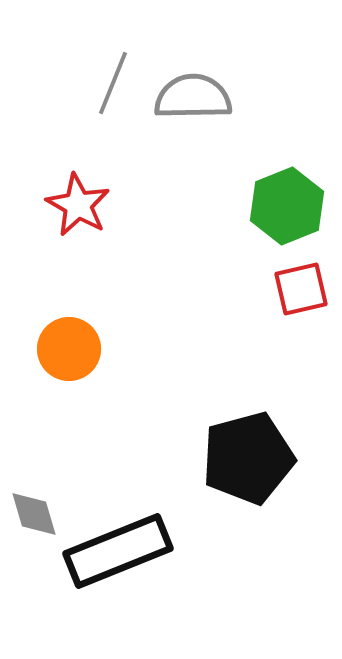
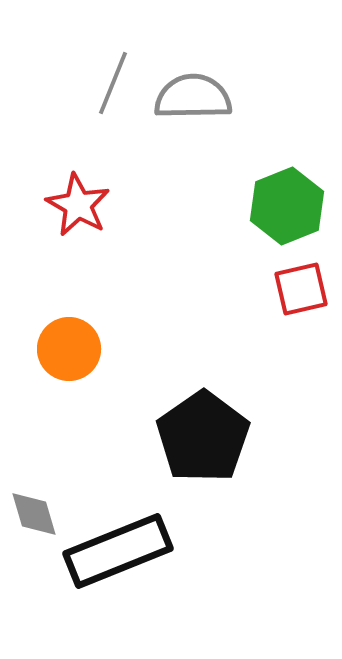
black pentagon: moved 45 px left, 21 px up; rotated 20 degrees counterclockwise
